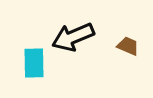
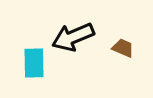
brown trapezoid: moved 5 px left, 2 px down
